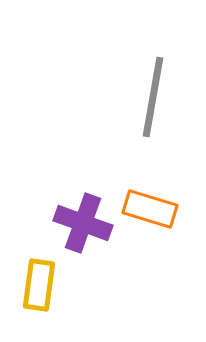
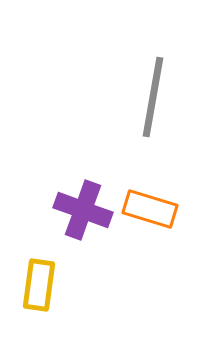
purple cross: moved 13 px up
